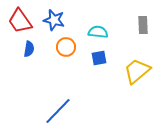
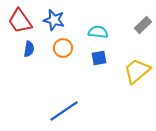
gray rectangle: rotated 48 degrees clockwise
orange circle: moved 3 px left, 1 px down
blue line: moved 6 px right; rotated 12 degrees clockwise
